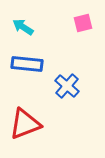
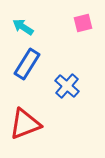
blue rectangle: rotated 64 degrees counterclockwise
